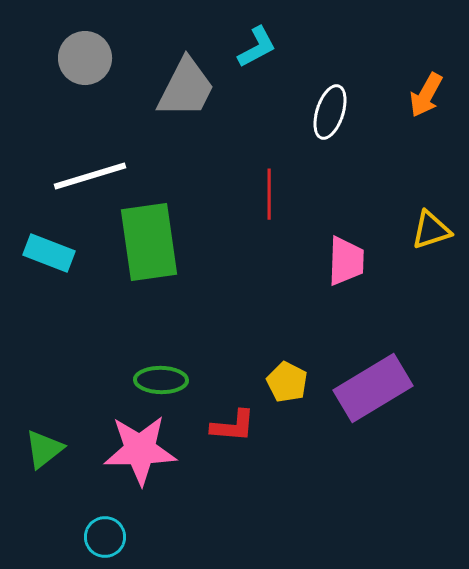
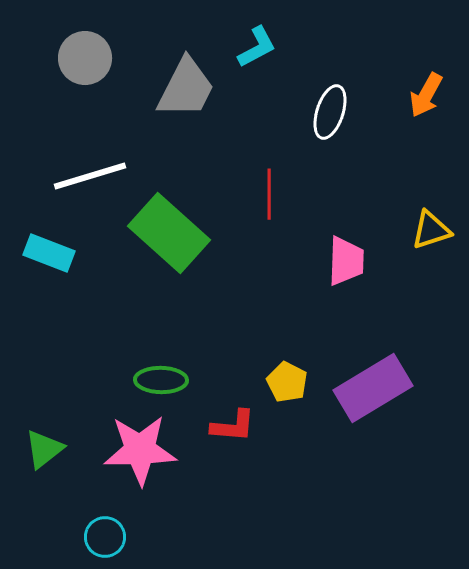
green rectangle: moved 20 px right, 9 px up; rotated 40 degrees counterclockwise
